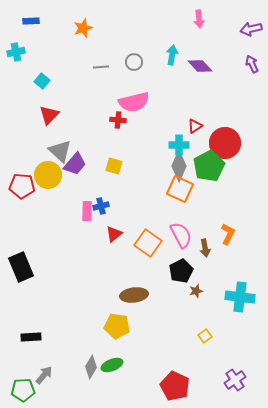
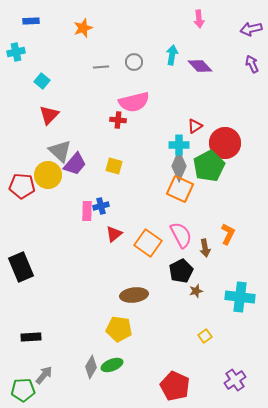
yellow pentagon at (117, 326): moved 2 px right, 3 px down
